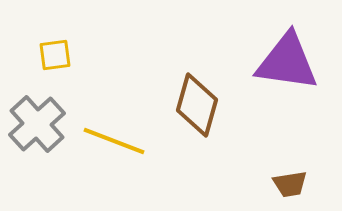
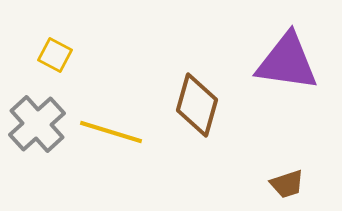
yellow square: rotated 36 degrees clockwise
yellow line: moved 3 px left, 9 px up; rotated 4 degrees counterclockwise
brown trapezoid: moved 3 px left; rotated 9 degrees counterclockwise
